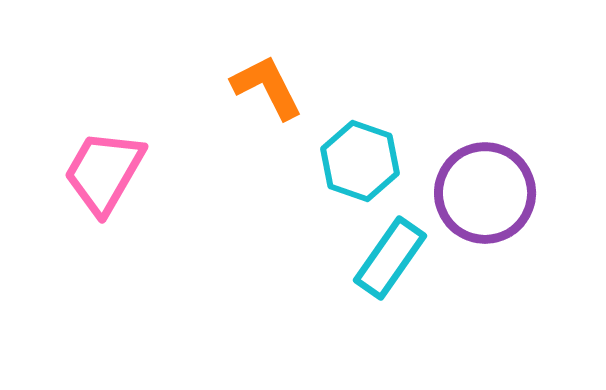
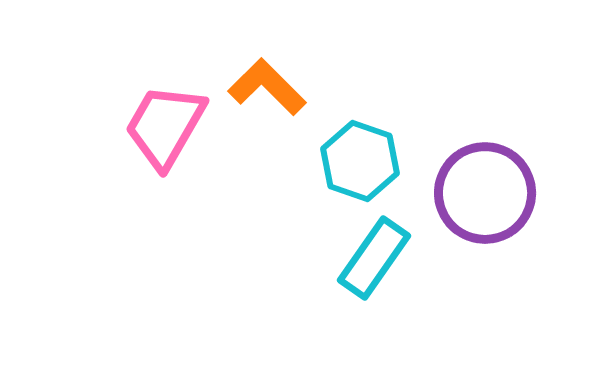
orange L-shape: rotated 18 degrees counterclockwise
pink trapezoid: moved 61 px right, 46 px up
cyan rectangle: moved 16 px left
